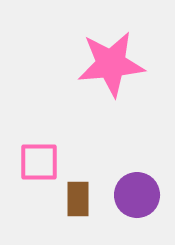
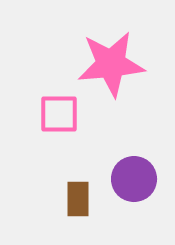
pink square: moved 20 px right, 48 px up
purple circle: moved 3 px left, 16 px up
